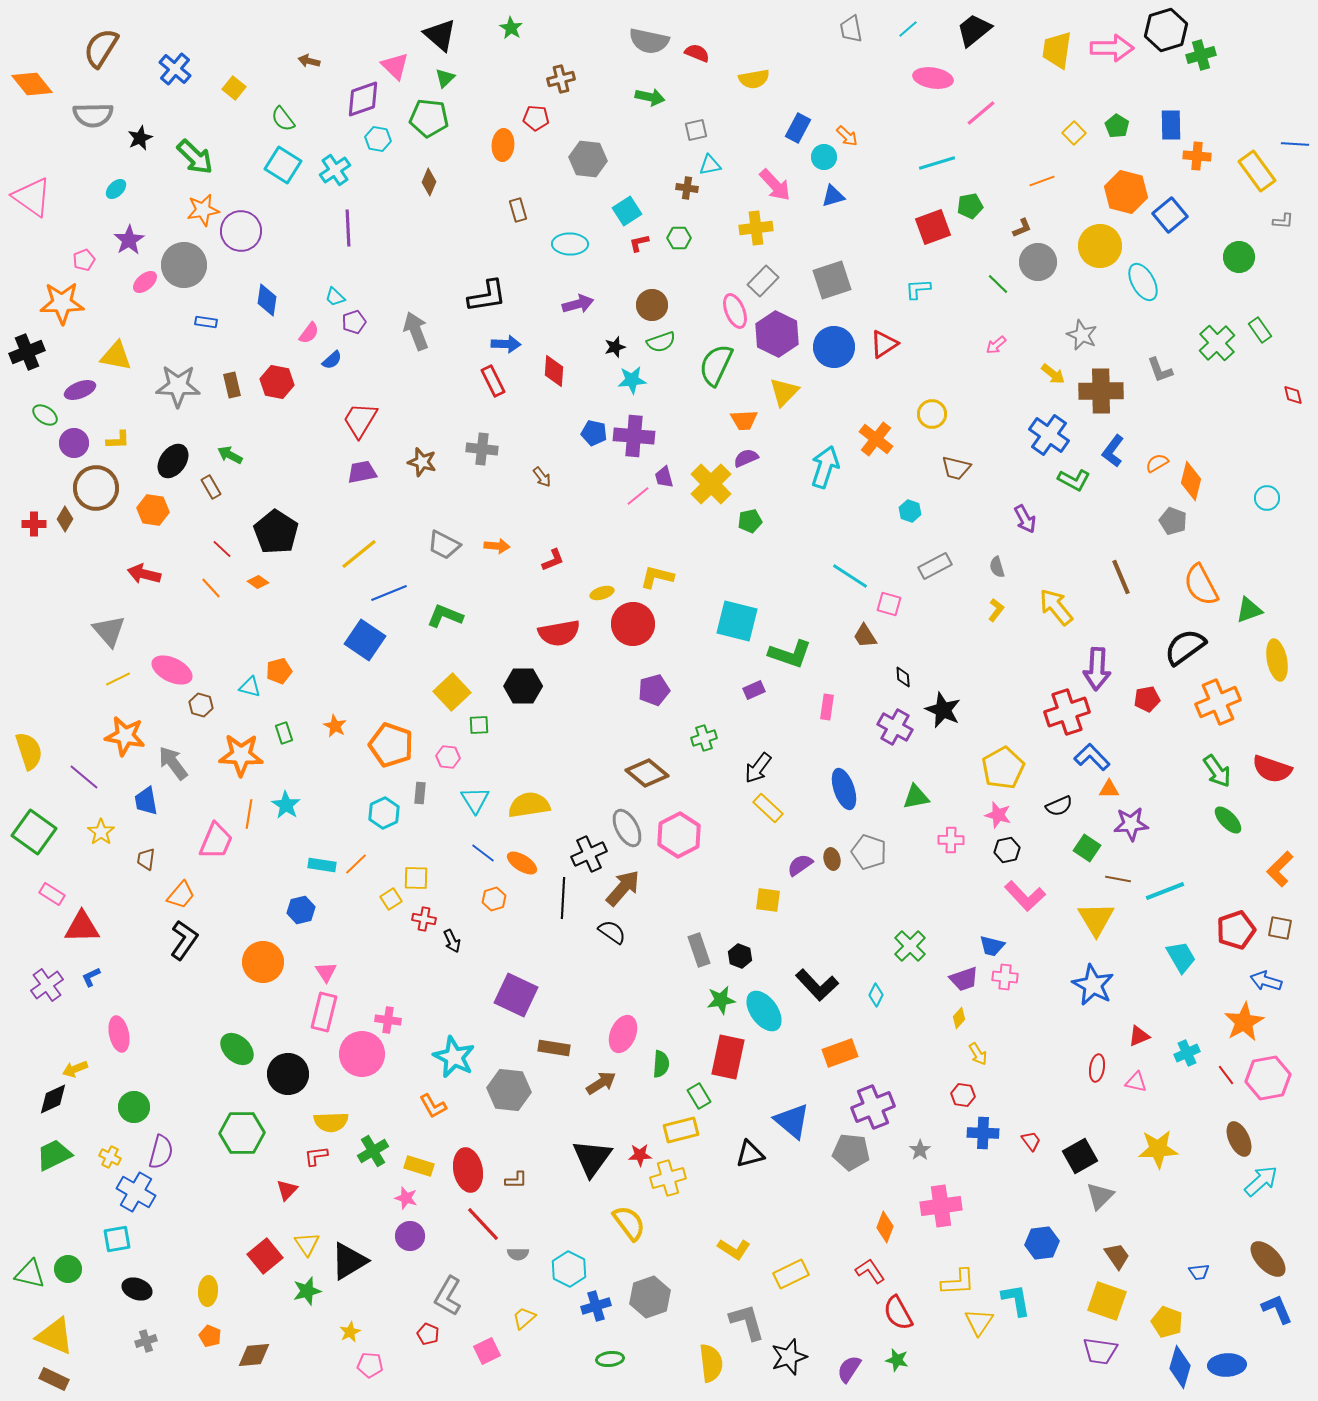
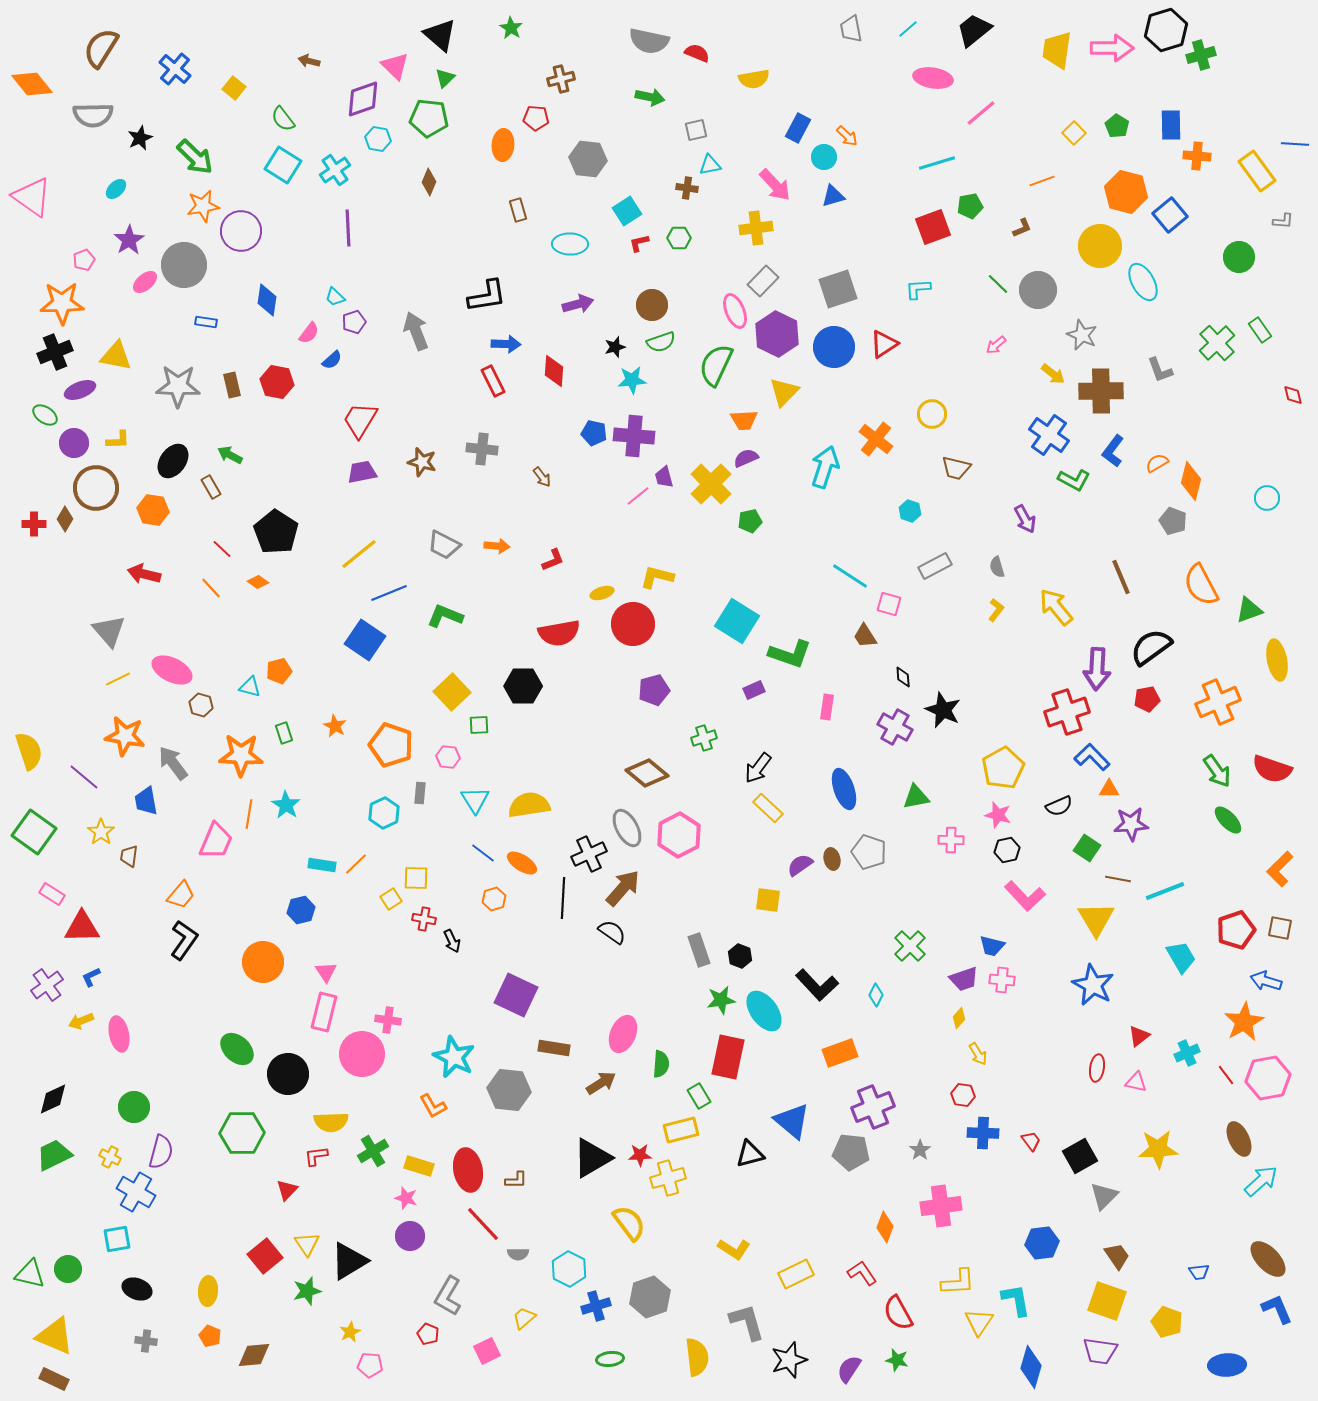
orange star at (203, 210): moved 4 px up
gray circle at (1038, 262): moved 28 px down
gray square at (832, 280): moved 6 px right, 9 px down
black cross at (27, 352): moved 28 px right
cyan square at (737, 621): rotated 18 degrees clockwise
black semicircle at (1185, 647): moved 34 px left
brown trapezoid at (146, 859): moved 17 px left, 3 px up
pink cross at (1005, 977): moved 3 px left, 3 px down
red triangle at (1139, 1036): rotated 15 degrees counterclockwise
yellow arrow at (75, 1069): moved 6 px right, 48 px up
black triangle at (592, 1158): rotated 24 degrees clockwise
gray triangle at (1100, 1196): moved 4 px right
red L-shape at (870, 1271): moved 8 px left, 2 px down
yellow rectangle at (791, 1274): moved 5 px right
gray cross at (146, 1341): rotated 25 degrees clockwise
black star at (789, 1357): moved 3 px down
yellow semicircle at (711, 1363): moved 14 px left, 6 px up
blue diamond at (1180, 1367): moved 149 px left
